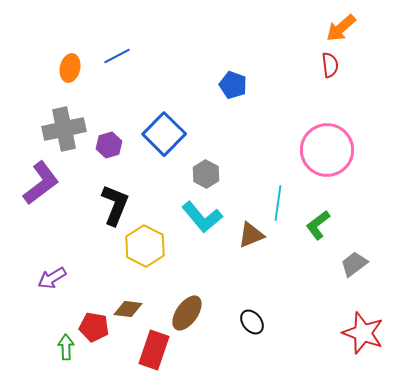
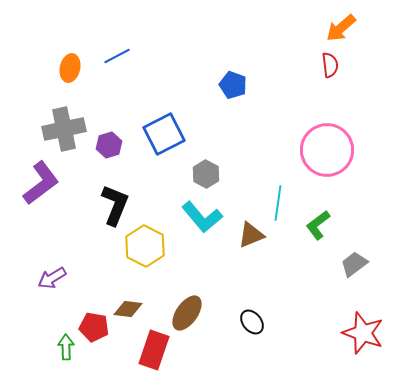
blue square: rotated 18 degrees clockwise
